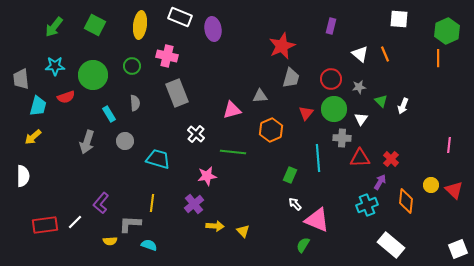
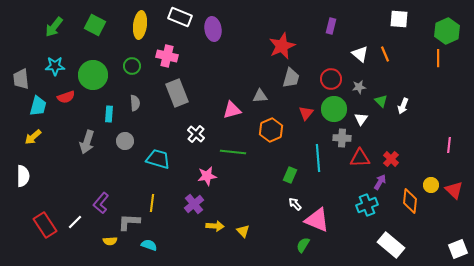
cyan rectangle at (109, 114): rotated 35 degrees clockwise
orange diamond at (406, 201): moved 4 px right
gray L-shape at (130, 224): moved 1 px left, 2 px up
red rectangle at (45, 225): rotated 65 degrees clockwise
